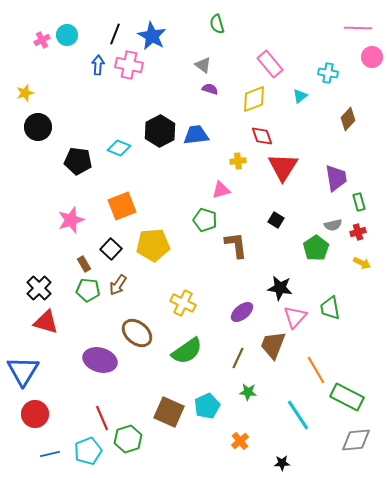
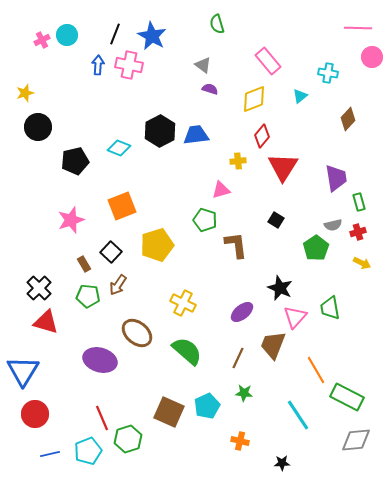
pink rectangle at (270, 64): moved 2 px left, 3 px up
red diamond at (262, 136): rotated 60 degrees clockwise
black pentagon at (78, 161): moved 3 px left; rotated 20 degrees counterclockwise
yellow pentagon at (153, 245): moved 4 px right; rotated 12 degrees counterclockwise
black square at (111, 249): moved 3 px down
black star at (280, 288): rotated 15 degrees clockwise
green pentagon at (88, 290): moved 6 px down
green semicircle at (187, 351): rotated 104 degrees counterclockwise
green star at (248, 392): moved 4 px left, 1 px down
orange cross at (240, 441): rotated 36 degrees counterclockwise
